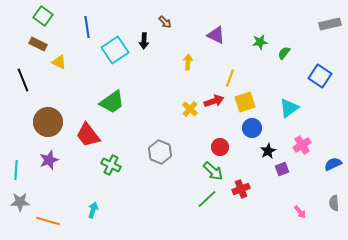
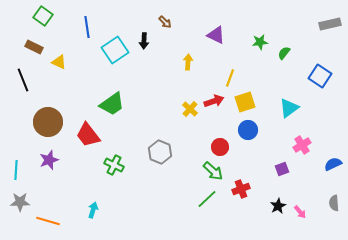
brown rectangle: moved 4 px left, 3 px down
green trapezoid: moved 2 px down
blue circle: moved 4 px left, 2 px down
black star: moved 10 px right, 55 px down
green cross: moved 3 px right
